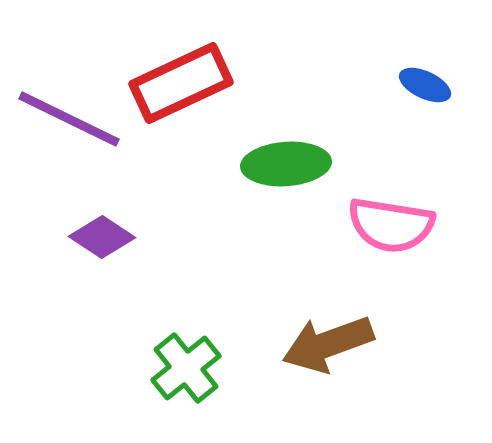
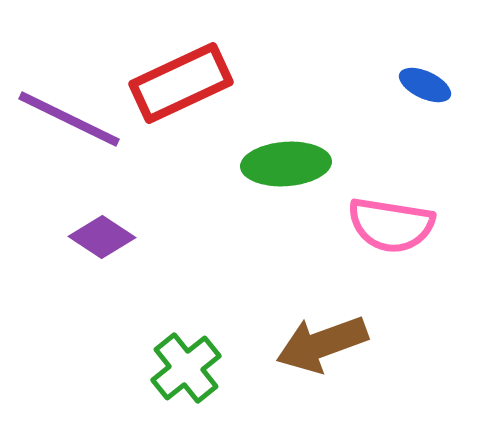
brown arrow: moved 6 px left
